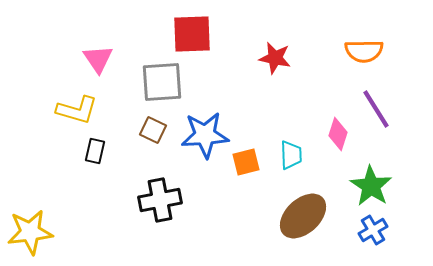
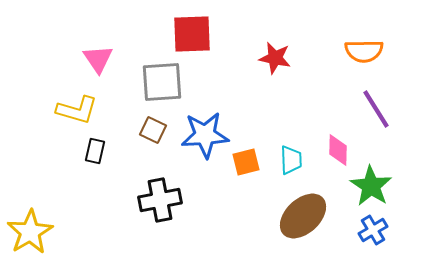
pink diamond: moved 16 px down; rotated 16 degrees counterclockwise
cyan trapezoid: moved 5 px down
yellow star: rotated 24 degrees counterclockwise
